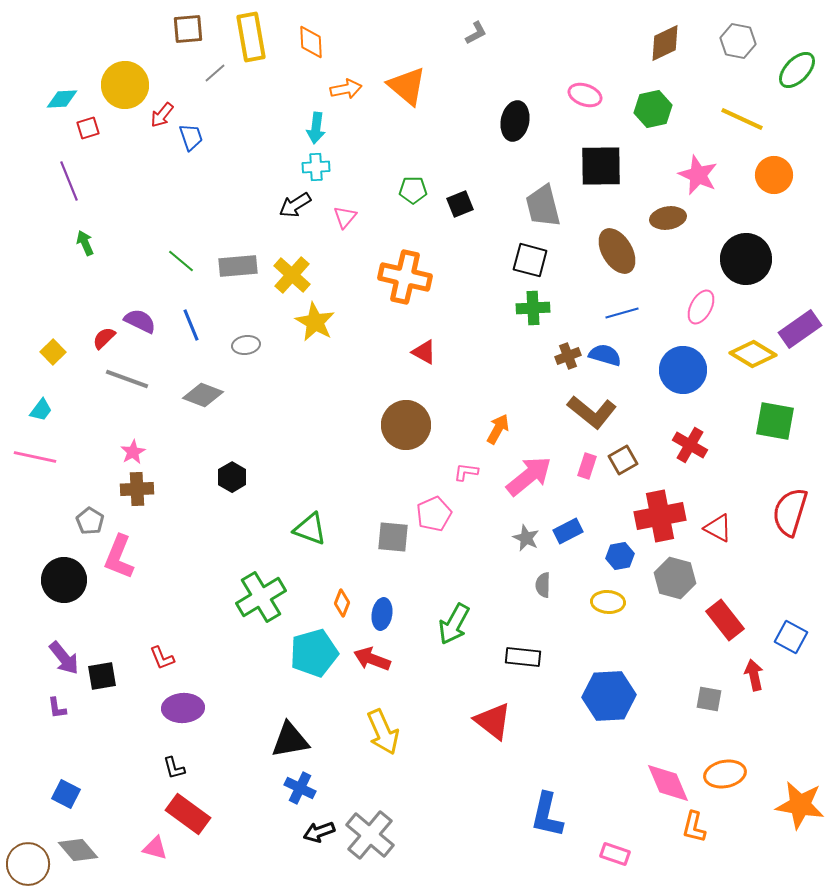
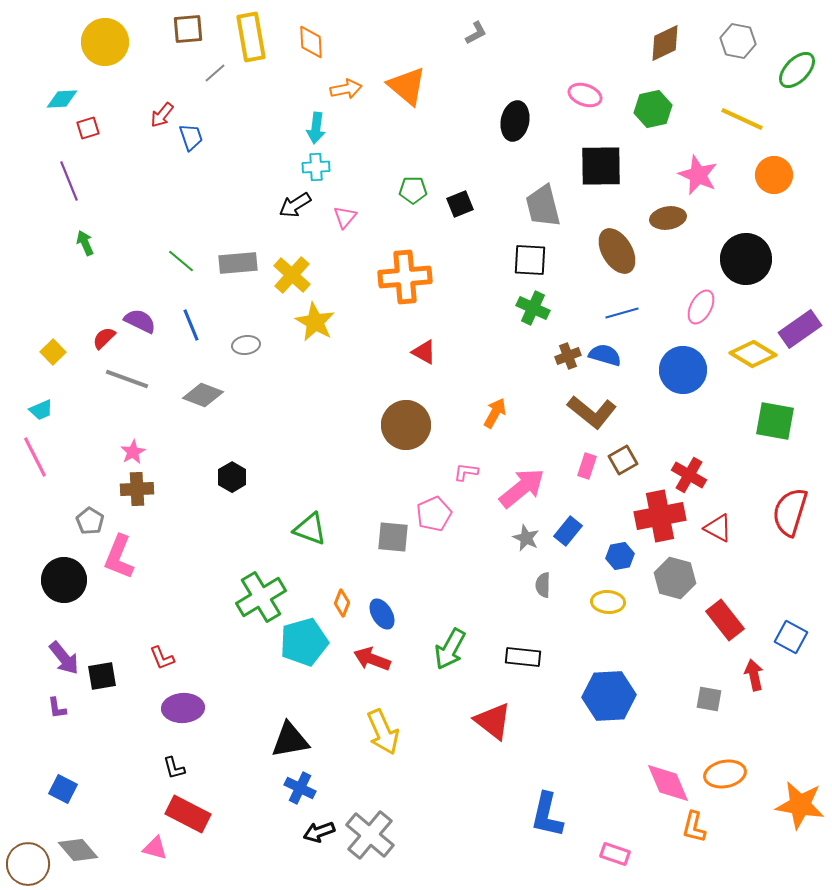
yellow circle at (125, 85): moved 20 px left, 43 px up
black square at (530, 260): rotated 12 degrees counterclockwise
gray rectangle at (238, 266): moved 3 px up
orange cross at (405, 277): rotated 18 degrees counterclockwise
green cross at (533, 308): rotated 28 degrees clockwise
cyan trapezoid at (41, 410): rotated 30 degrees clockwise
orange arrow at (498, 429): moved 3 px left, 16 px up
red cross at (690, 445): moved 1 px left, 30 px down
pink line at (35, 457): rotated 51 degrees clockwise
pink arrow at (529, 476): moved 7 px left, 12 px down
blue rectangle at (568, 531): rotated 24 degrees counterclockwise
blue ellipse at (382, 614): rotated 40 degrees counterclockwise
green arrow at (454, 624): moved 4 px left, 25 px down
cyan pentagon at (314, 653): moved 10 px left, 11 px up
blue square at (66, 794): moved 3 px left, 5 px up
red rectangle at (188, 814): rotated 9 degrees counterclockwise
